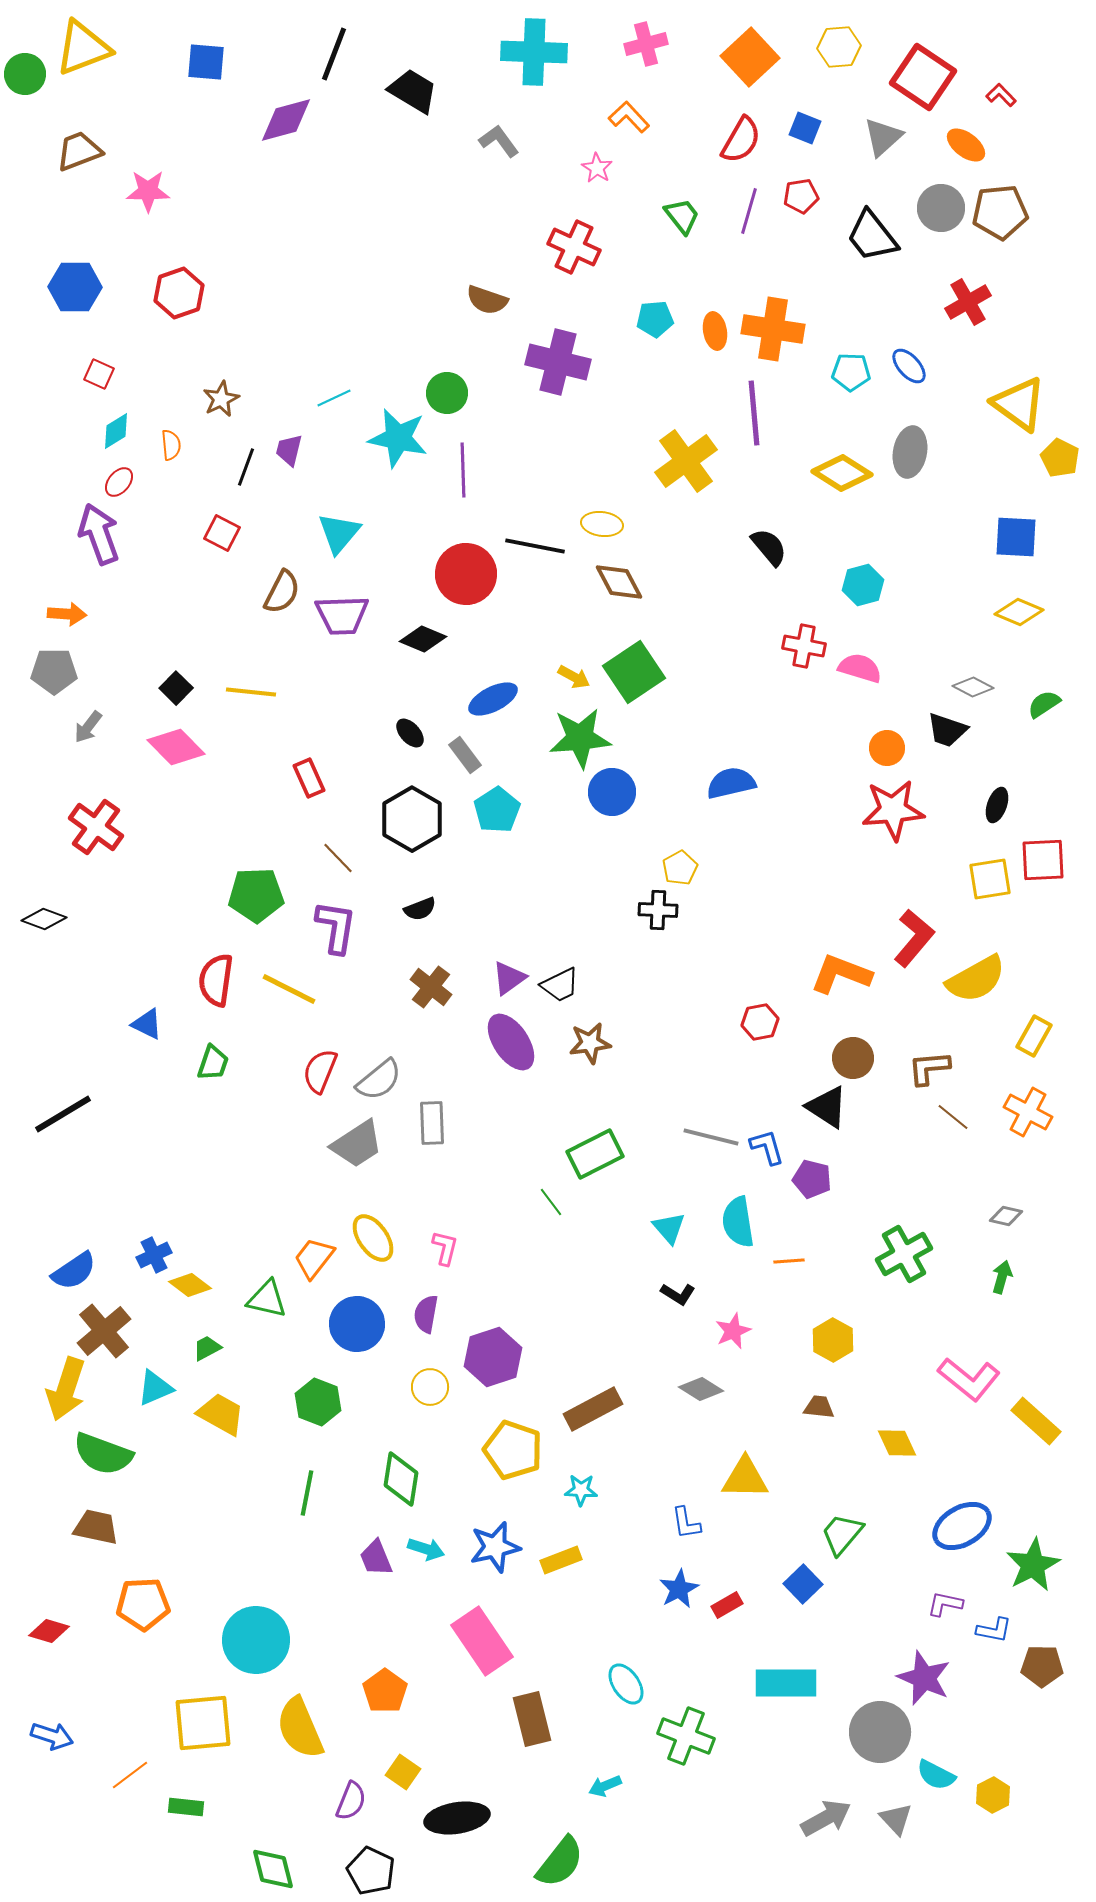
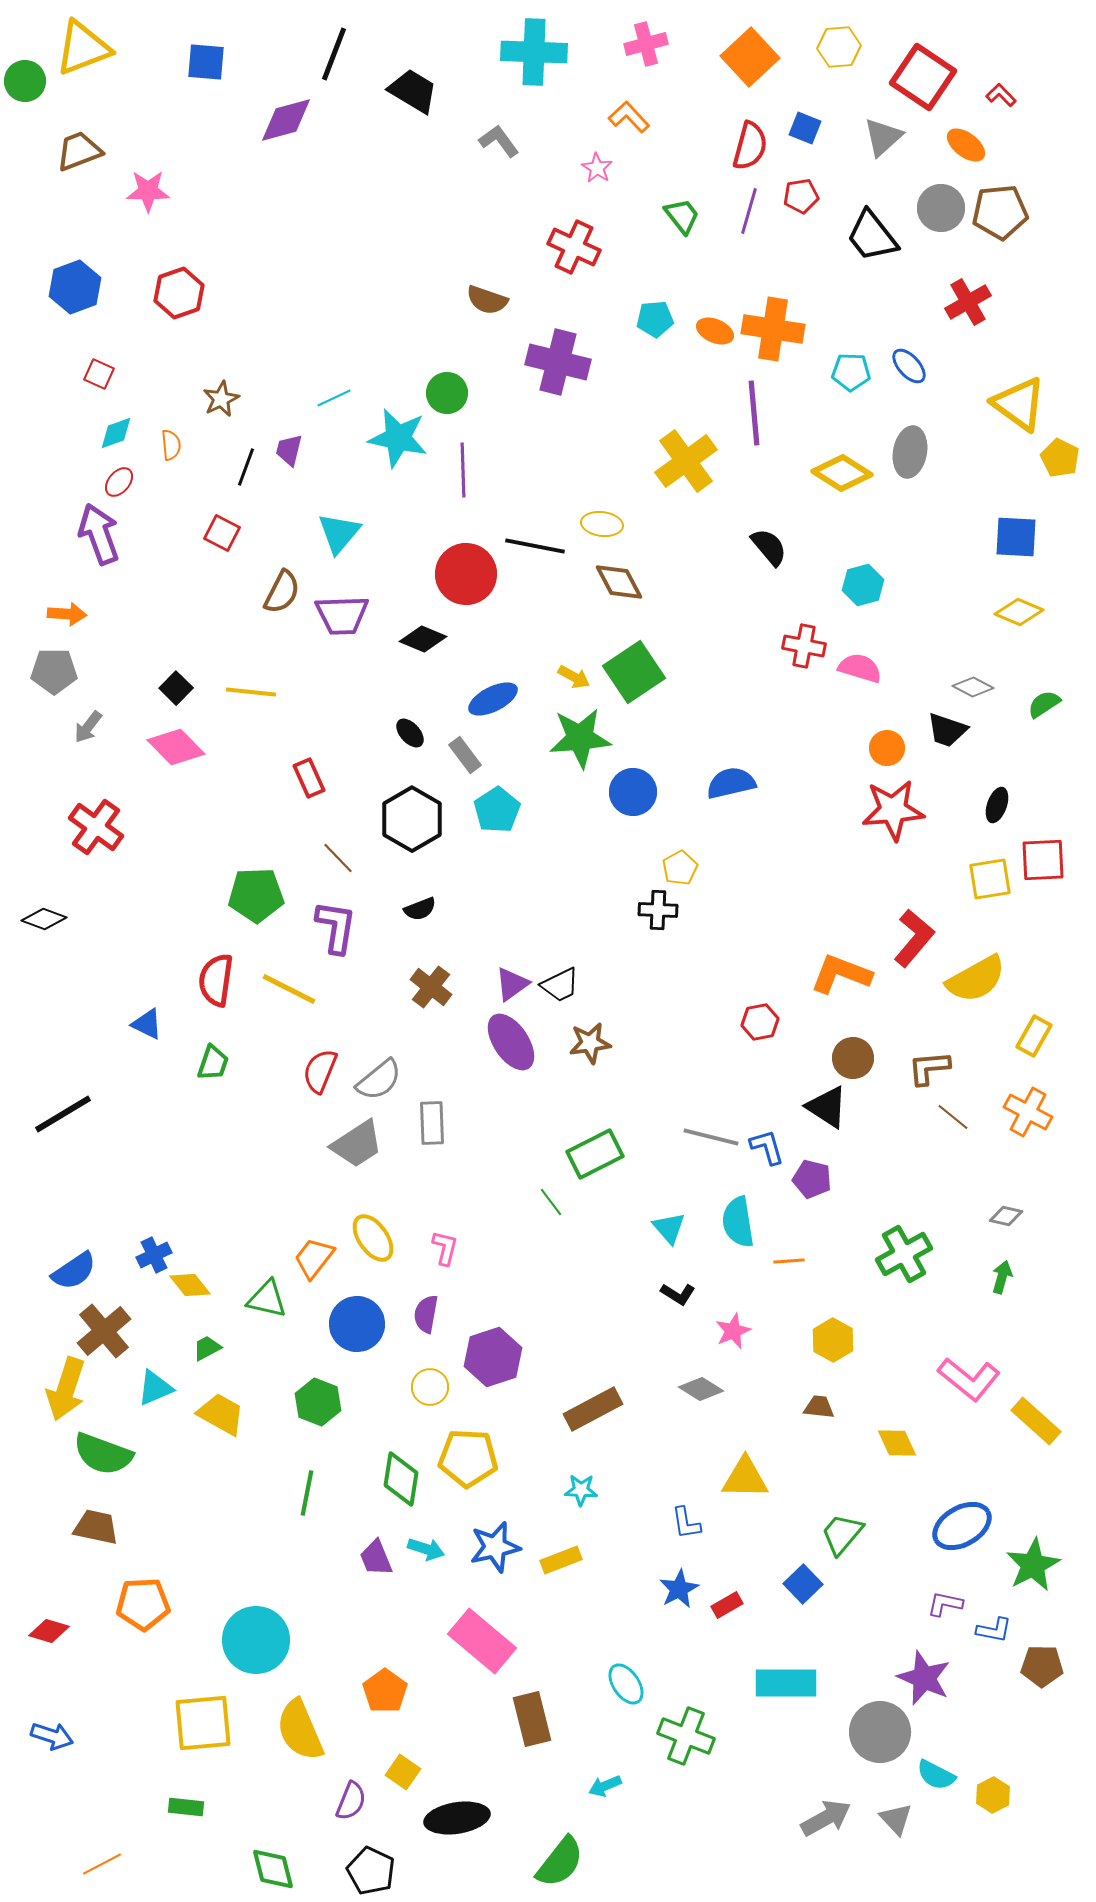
green circle at (25, 74): moved 7 px down
red semicircle at (741, 140): moved 9 px right, 6 px down; rotated 15 degrees counterclockwise
blue hexagon at (75, 287): rotated 21 degrees counterclockwise
orange ellipse at (715, 331): rotated 57 degrees counterclockwise
cyan diamond at (116, 431): moved 2 px down; rotated 12 degrees clockwise
blue circle at (612, 792): moved 21 px right
purple triangle at (509, 978): moved 3 px right, 6 px down
yellow diamond at (190, 1285): rotated 15 degrees clockwise
yellow pentagon at (513, 1450): moved 45 px left, 8 px down; rotated 16 degrees counterclockwise
pink rectangle at (482, 1641): rotated 16 degrees counterclockwise
yellow semicircle at (300, 1728): moved 2 px down
orange line at (130, 1775): moved 28 px left, 89 px down; rotated 9 degrees clockwise
